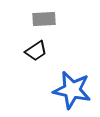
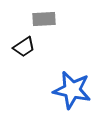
black trapezoid: moved 12 px left, 4 px up
